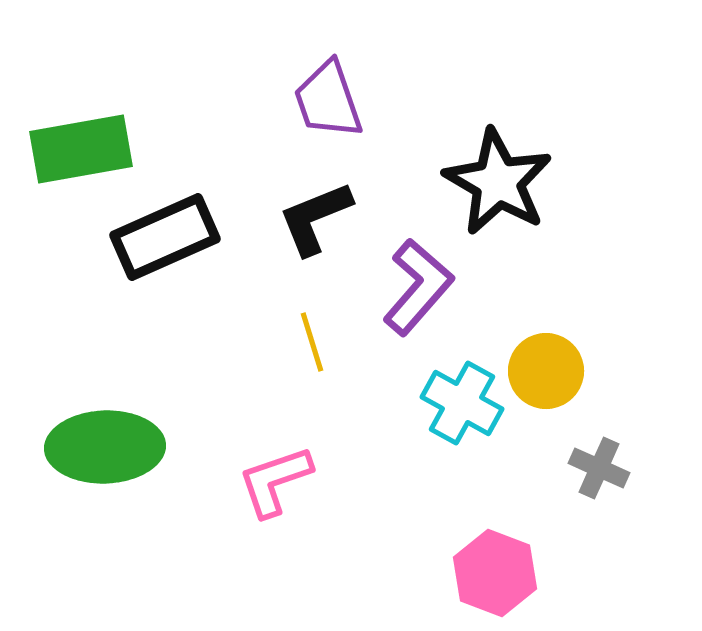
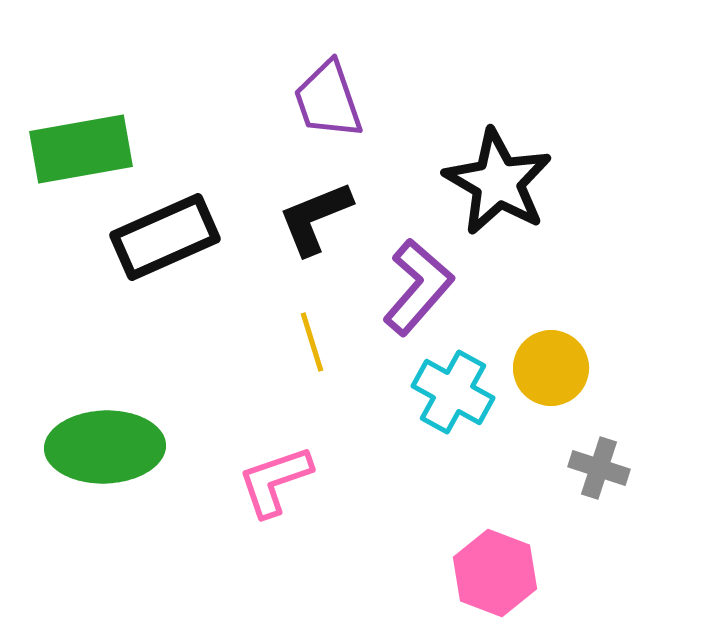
yellow circle: moved 5 px right, 3 px up
cyan cross: moved 9 px left, 11 px up
gray cross: rotated 6 degrees counterclockwise
